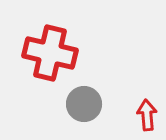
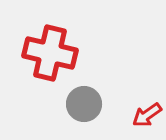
red arrow: rotated 120 degrees counterclockwise
